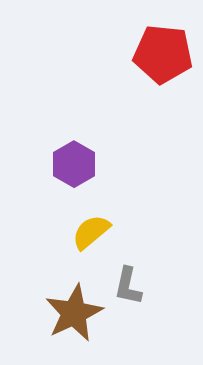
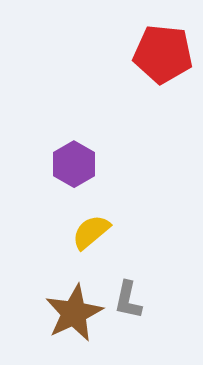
gray L-shape: moved 14 px down
